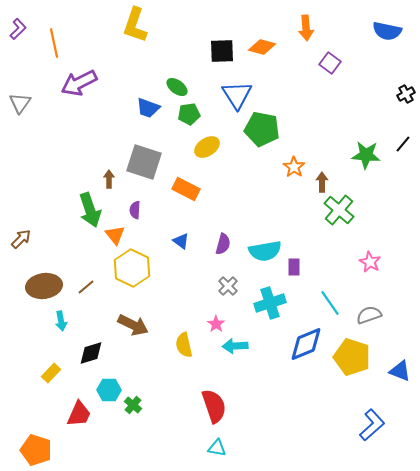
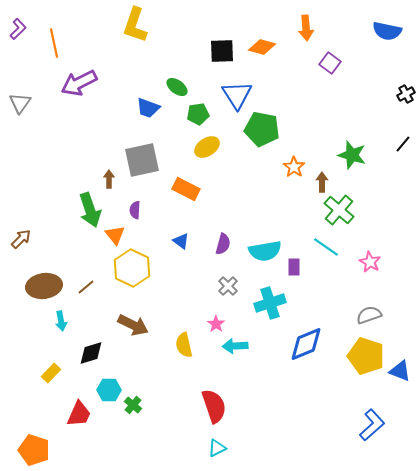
green pentagon at (189, 114): moved 9 px right
green star at (366, 155): moved 14 px left; rotated 12 degrees clockwise
gray square at (144, 162): moved 2 px left, 2 px up; rotated 30 degrees counterclockwise
cyan line at (330, 303): moved 4 px left, 56 px up; rotated 20 degrees counterclockwise
yellow pentagon at (352, 357): moved 14 px right, 1 px up
cyan triangle at (217, 448): rotated 36 degrees counterclockwise
orange pentagon at (36, 450): moved 2 px left
